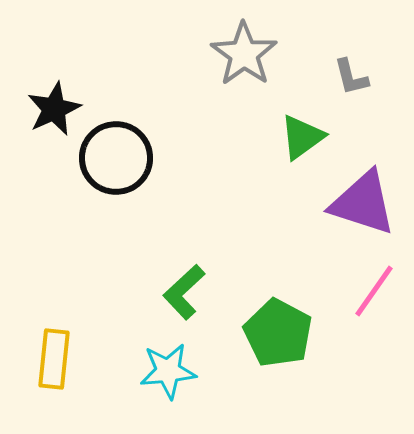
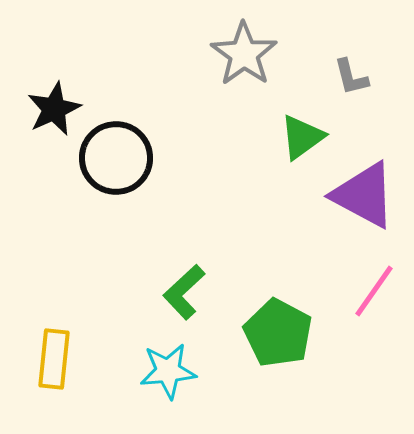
purple triangle: moved 1 px right, 8 px up; rotated 10 degrees clockwise
